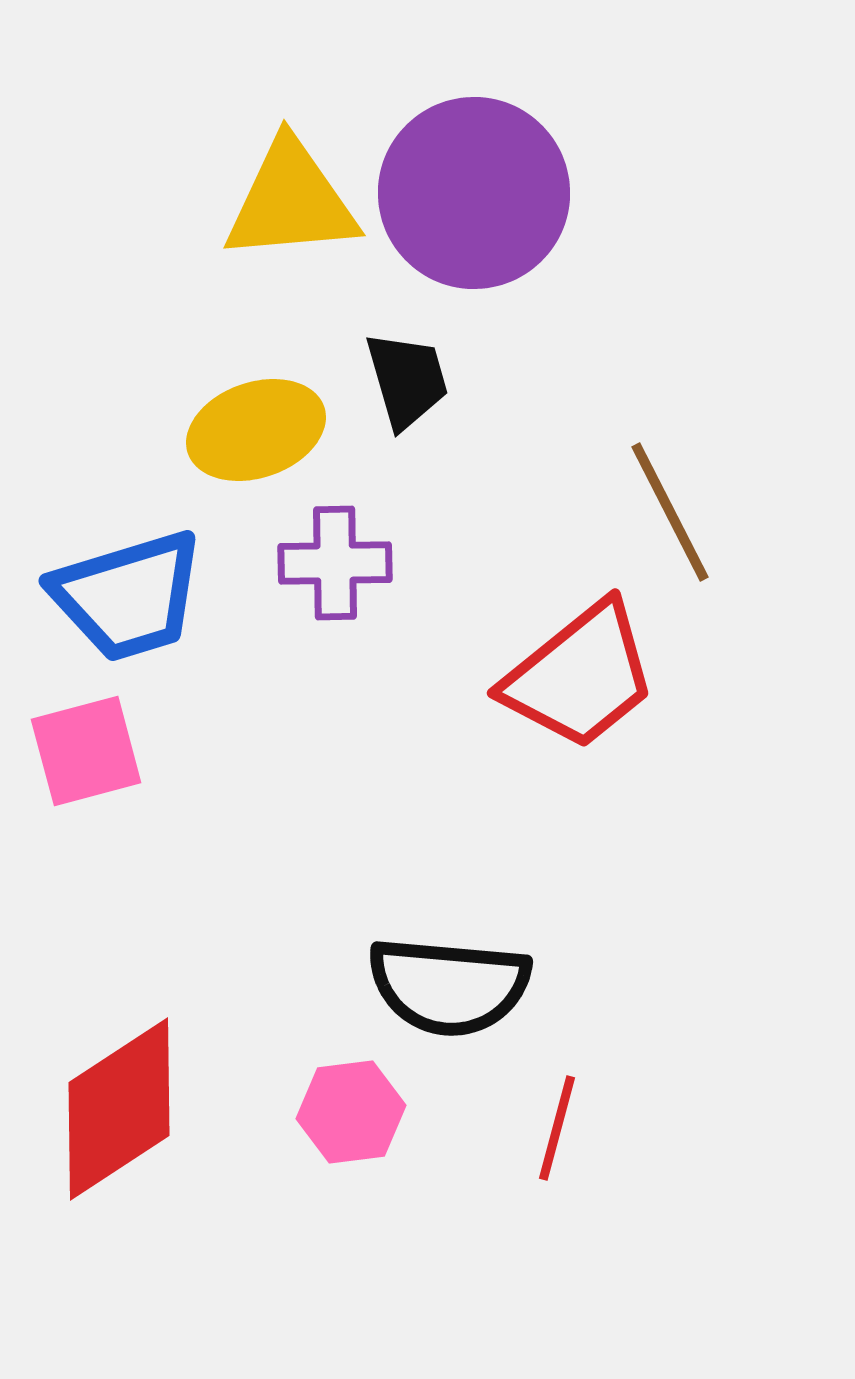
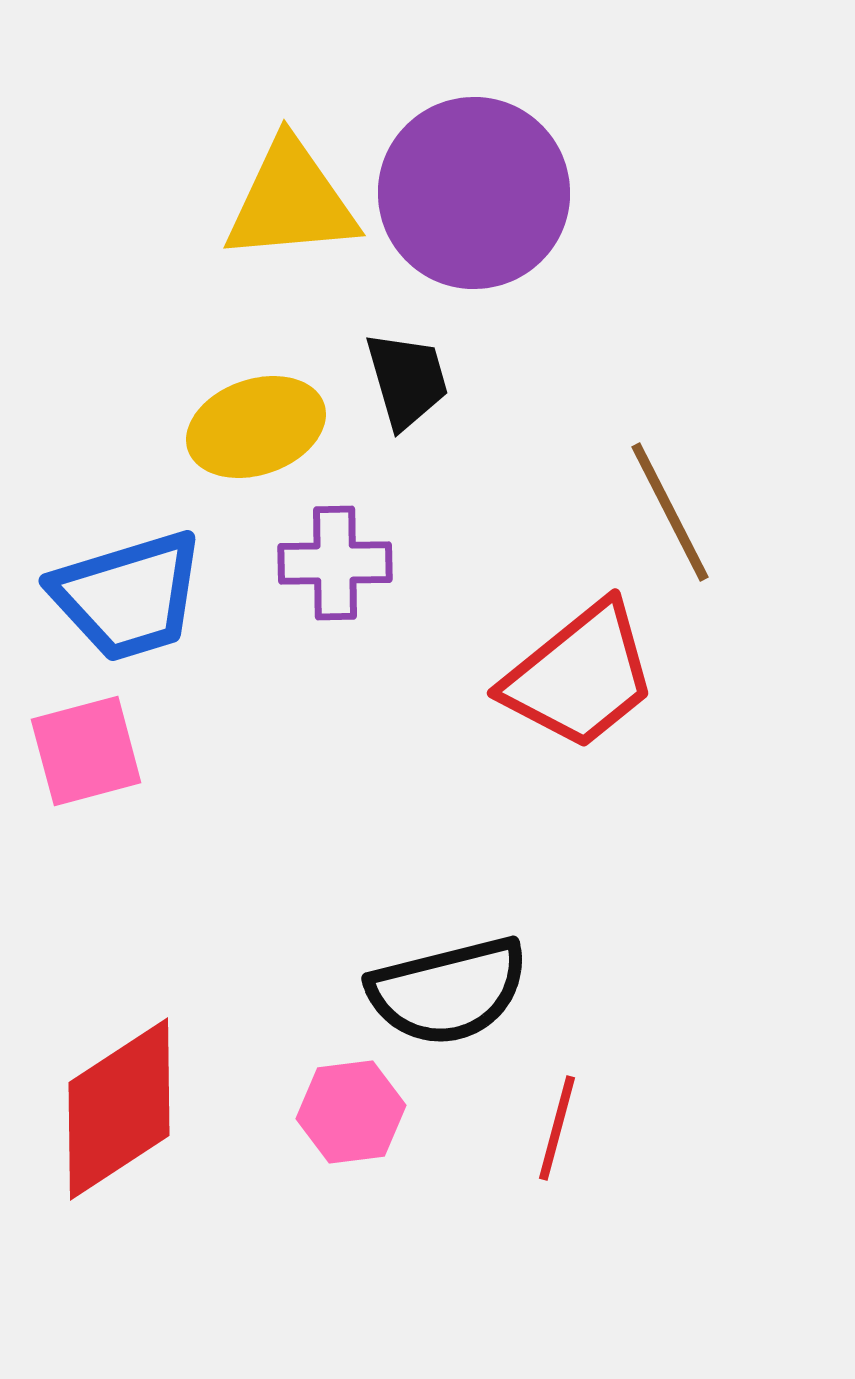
yellow ellipse: moved 3 px up
black semicircle: moved 1 px left, 5 px down; rotated 19 degrees counterclockwise
